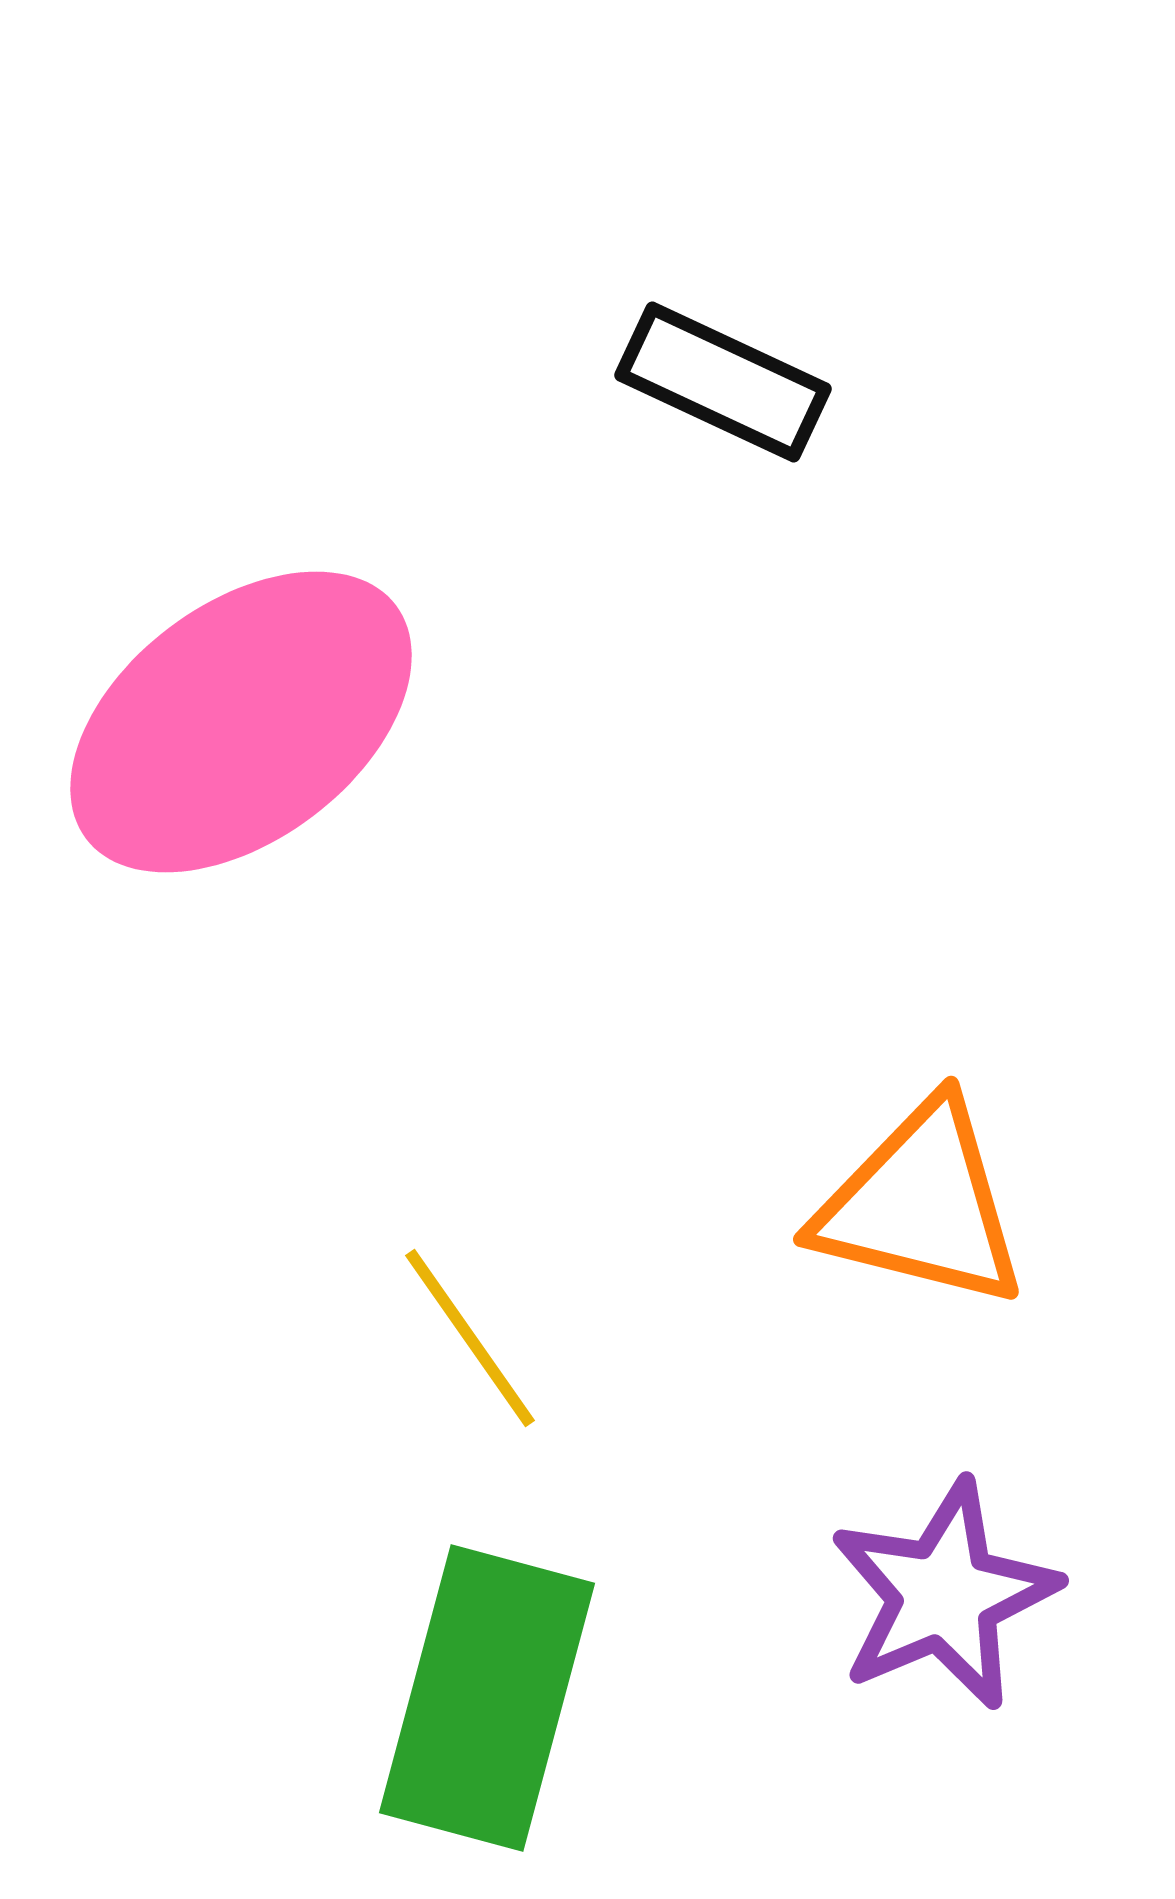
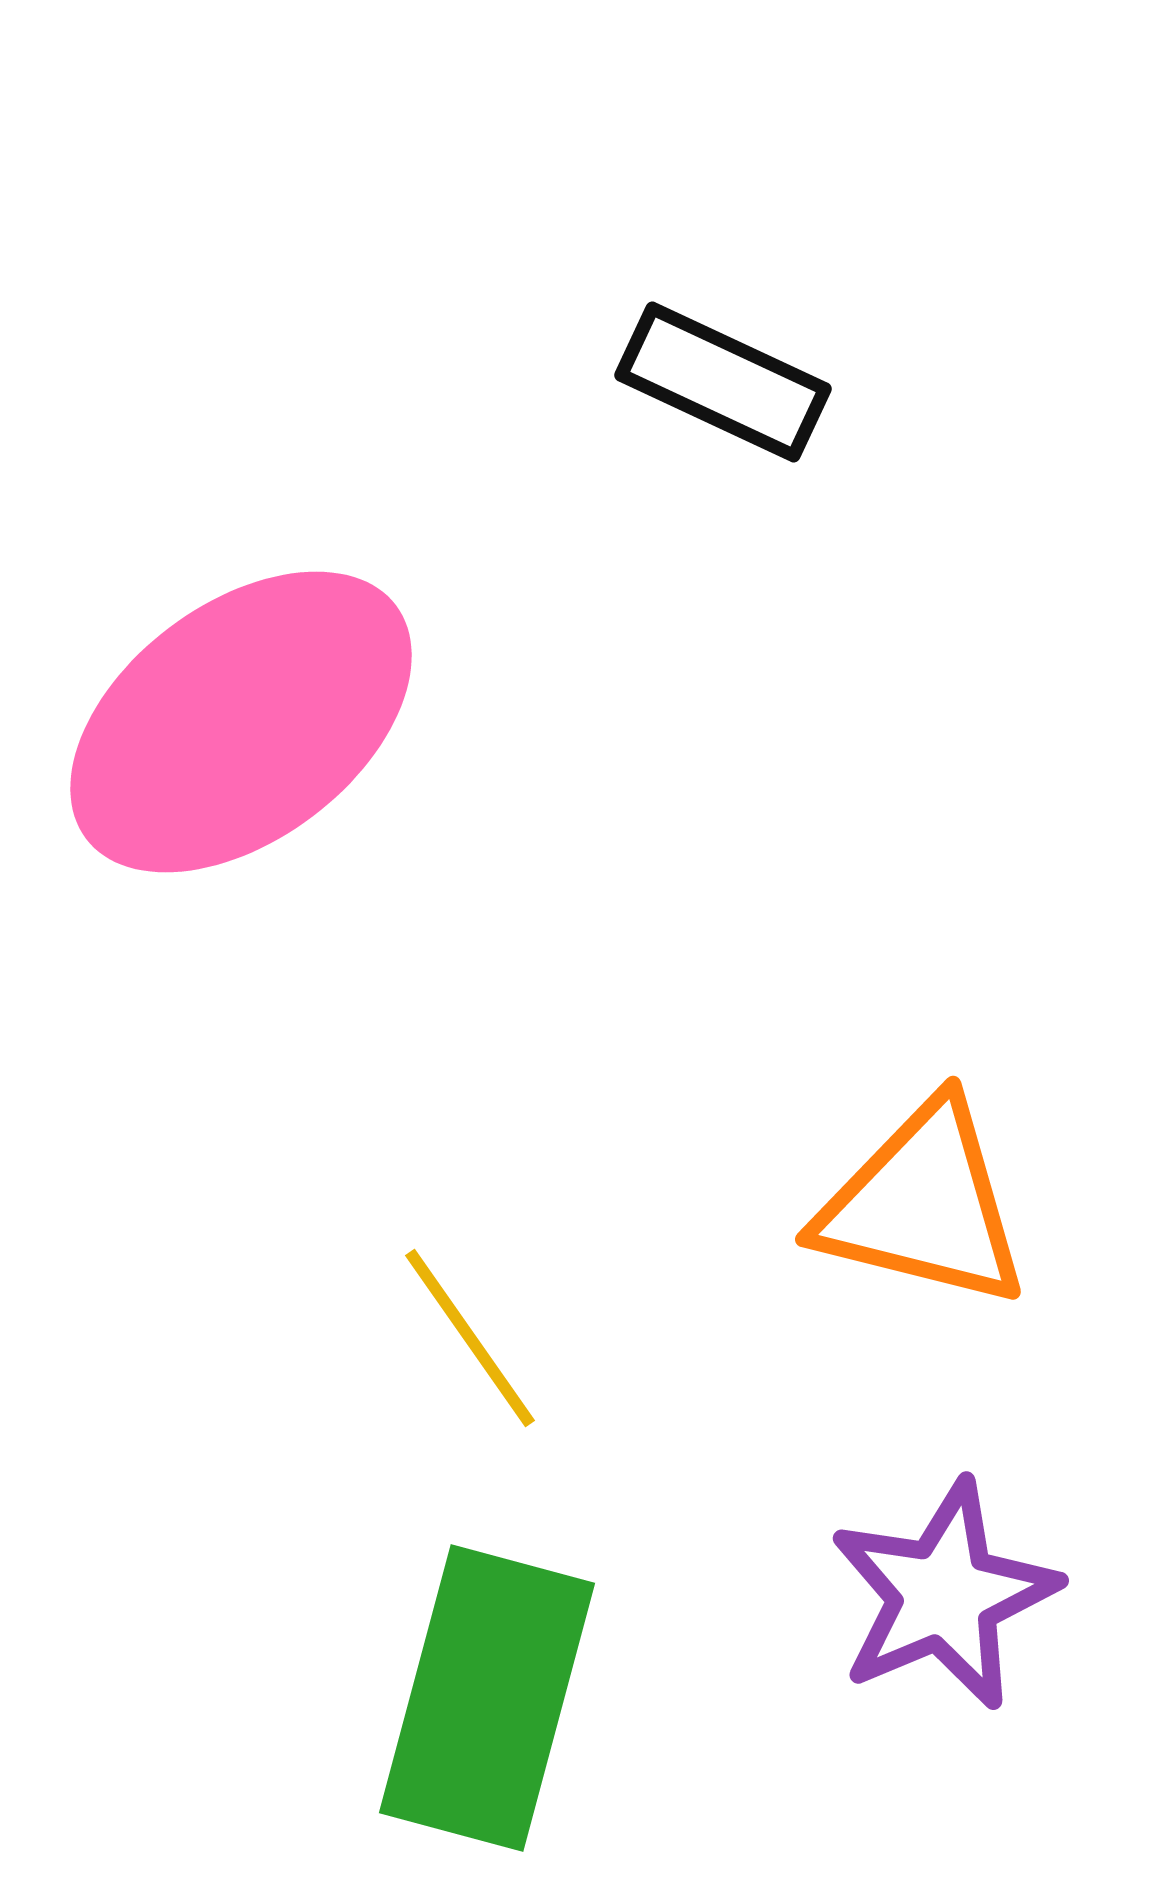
orange triangle: moved 2 px right
